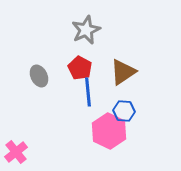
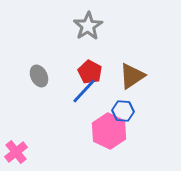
gray star: moved 2 px right, 4 px up; rotated 8 degrees counterclockwise
red pentagon: moved 10 px right, 4 px down
brown triangle: moved 9 px right, 4 px down
blue line: moved 4 px left, 1 px up; rotated 48 degrees clockwise
blue hexagon: moved 1 px left
